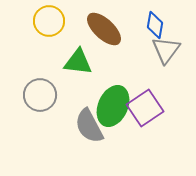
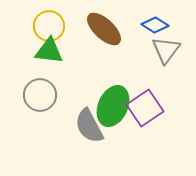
yellow circle: moved 5 px down
blue diamond: rotated 68 degrees counterclockwise
green triangle: moved 29 px left, 11 px up
